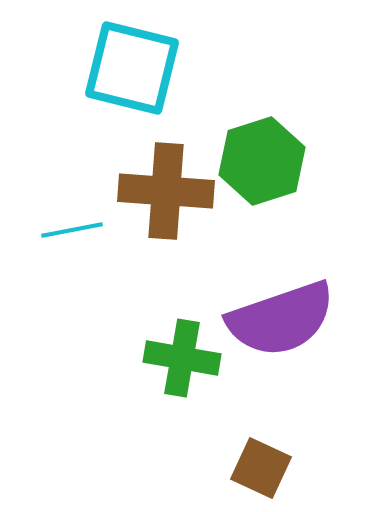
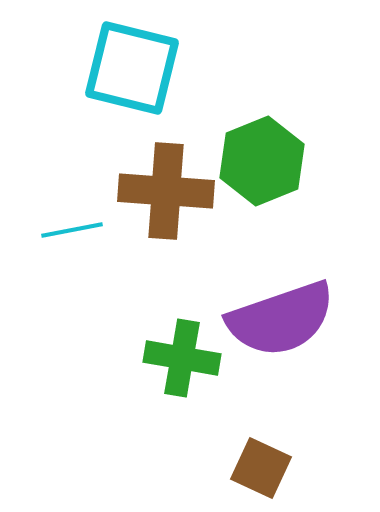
green hexagon: rotated 4 degrees counterclockwise
